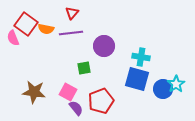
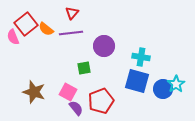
red square: rotated 15 degrees clockwise
orange semicircle: rotated 28 degrees clockwise
pink semicircle: moved 1 px up
blue square: moved 2 px down
brown star: rotated 10 degrees clockwise
